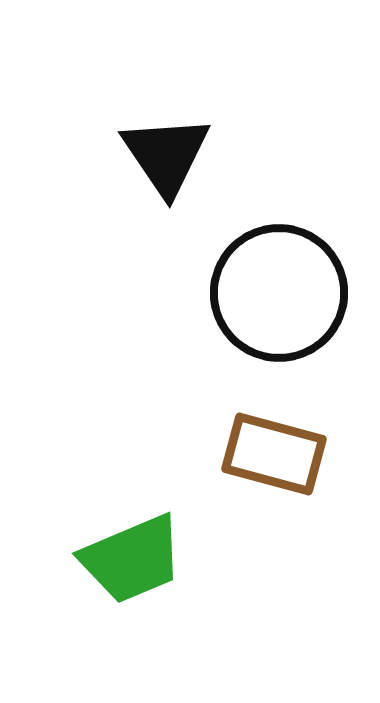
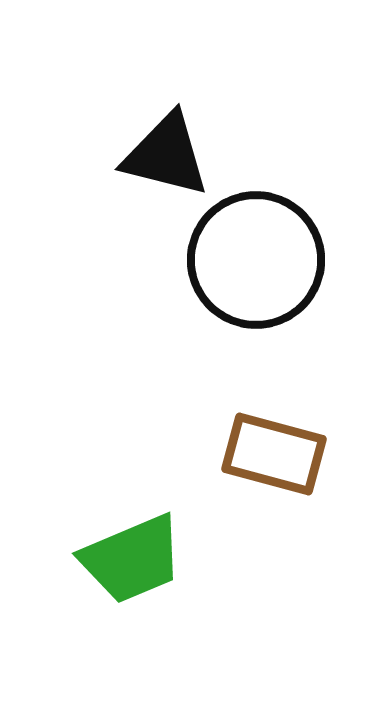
black triangle: rotated 42 degrees counterclockwise
black circle: moved 23 px left, 33 px up
